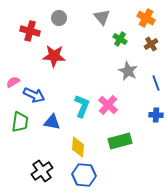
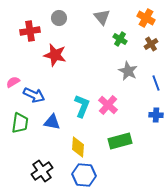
red cross: rotated 24 degrees counterclockwise
red star: moved 1 px right, 1 px up; rotated 10 degrees clockwise
green trapezoid: moved 1 px down
